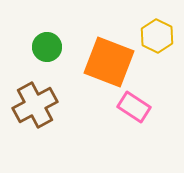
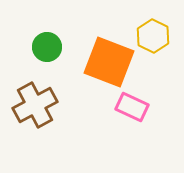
yellow hexagon: moved 4 px left
pink rectangle: moved 2 px left; rotated 8 degrees counterclockwise
